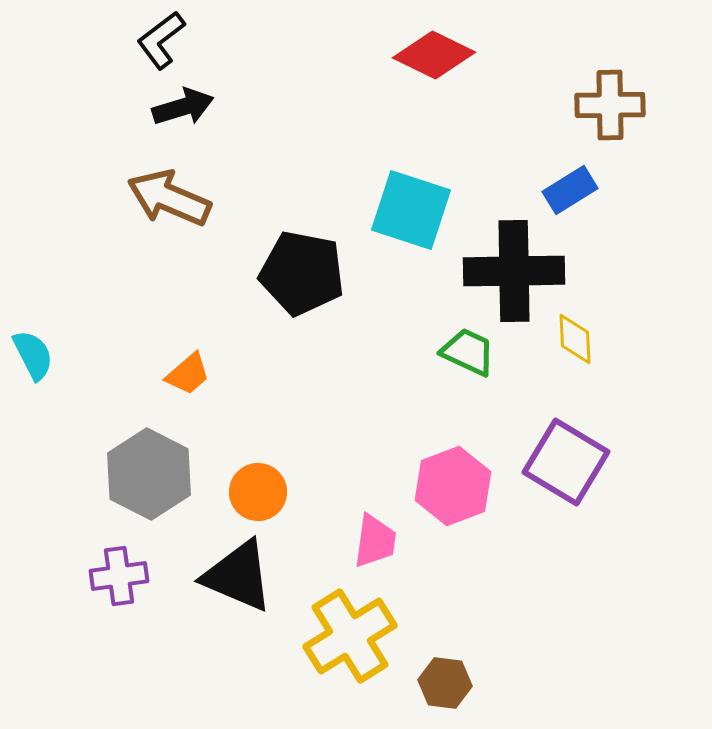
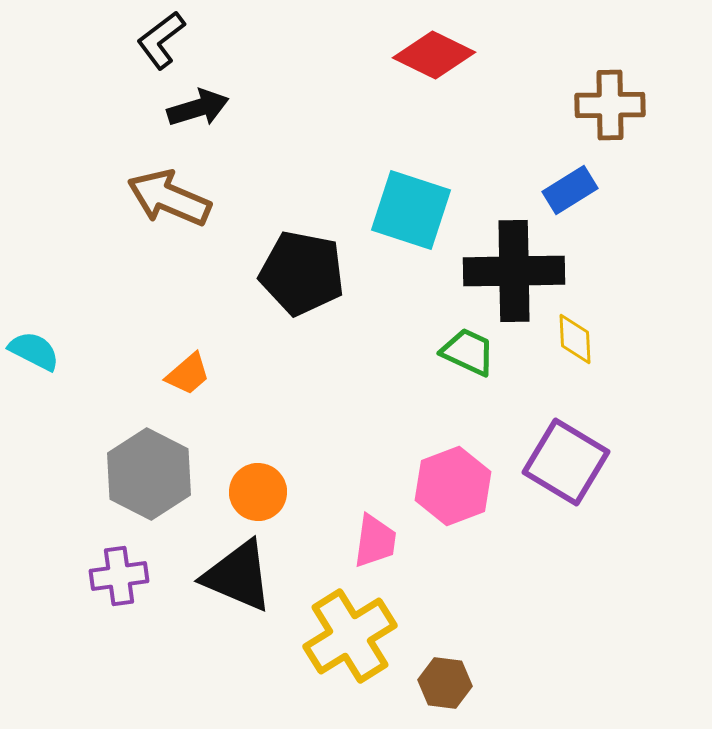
black arrow: moved 15 px right, 1 px down
cyan semicircle: moved 1 px right, 4 px up; rotated 36 degrees counterclockwise
